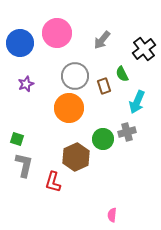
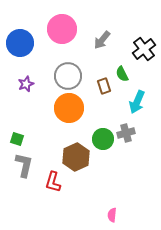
pink circle: moved 5 px right, 4 px up
gray circle: moved 7 px left
gray cross: moved 1 px left, 1 px down
